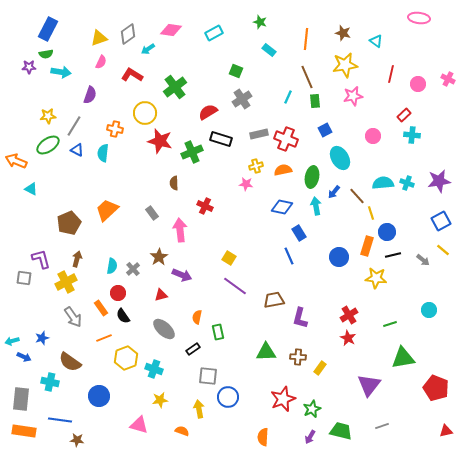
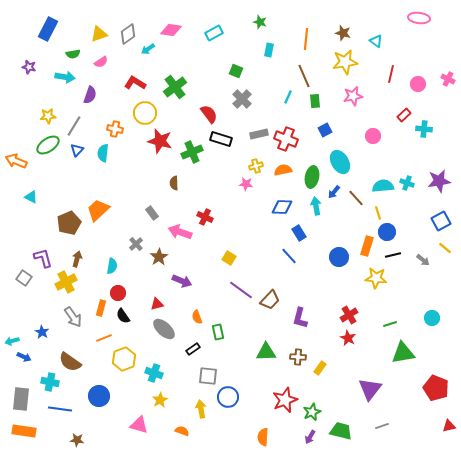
yellow triangle at (99, 38): moved 4 px up
cyan rectangle at (269, 50): rotated 64 degrees clockwise
green semicircle at (46, 54): moved 27 px right
pink semicircle at (101, 62): rotated 32 degrees clockwise
yellow star at (345, 65): moved 3 px up
purple star at (29, 67): rotated 16 degrees clockwise
cyan arrow at (61, 72): moved 4 px right, 5 px down
red L-shape at (132, 75): moved 3 px right, 8 px down
brown line at (307, 77): moved 3 px left, 1 px up
gray cross at (242, 99): rotated 12 degrees counterclockwise
red semicircle at (208, 112): moved 1 px right, 2 px down; rotated 84 degrees clockwise
cyan cross at (412, 135): moved 12 px right, 6 px up
blue triangle at (77, 150): rotated 48 degrees clockwise
cyan ellipse at (340, 158): moved 4 px down
cyan semicircle at (383, 183): moved 3 px down
cyan triangle at (31, 189): moved 8 px down
brown line at (357, 196): moved 1 px left, 2 px down
red cross at (205, 206): moved 11 px down
blue diamond at (282, 207): rotated 10 degrees counterclockwise
orange trapezoid at (107, 210): moved 9 px left
yellow line at (371, 213): moved 7 px right
pink arrow at (180, 230): moved 2 px down; rotated 65 degrees counterclockwise
yellow line at (443, 250): moved 2 px right, 2 px up
blue line at (289, 256): rotated 18 degrees counterclockwise
purple L-shape at (41, 259): moved 2 px right, 1 px up
gray cross at (133, 269): moved 3 px right, 25 px up
purple arrow at (182, 275): moved 6 px down
gray square at (24, 278): rotated 28 degrees clockwise
purple line at (235, 286): moved 6 px right, 4 px down
red triangle at (161, 295): moved 4 px left, 9 px down
brown trapezoid at (274, 300): moved 4 px left; rotated 145 degrees clockwise
orange rectangle at (101, 308): rotated 49 degrees clockwise
cyan circle at (429, 310): moved 3 px right, 8 px down
orange semicircle at (197, 317): rotated 32 degrees counterclockwise
blue star at (42, 338): moved 6 px up; rotated 24 degrees counterclockwise
yellow hexagon at (126, 358): moved 2 px left, 1 px down
green triangle at (403, 358): moved 5 px up
cyan cross at (154, 369): moved 4 px down
purple triangle at (369, 385): moved 1 px right, 4 px down
red star at (283, 399): moved 2 px right, 1 px down
yellow star at (160, 400): rotated 21 degrees counterclockwise
yellow arrow at (199, 409): moved 2 px right
green star at (312, 409): moved 3 px down
blue line at (60, 420): moved 11 px up
red triangle at (446, 431): moved 3 px right, 5 px up
